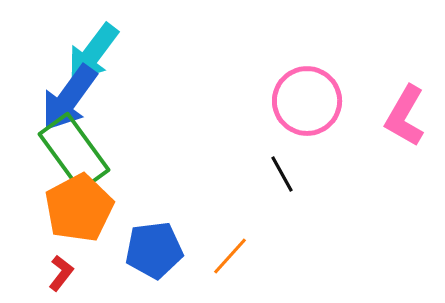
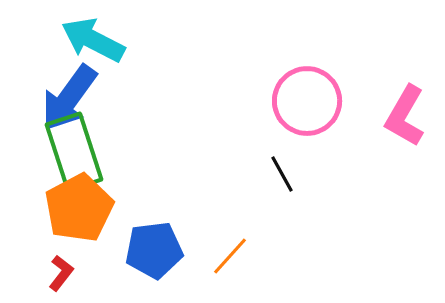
cyan arrow: moved 13 px up; rotated 80 degrees clockwise
green rectangle: rotated 18 degrees clockwise
